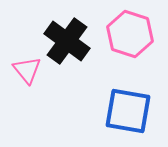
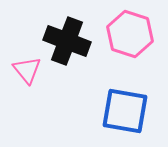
black cross: rotated 15 degrees counterclockwise
blue square: moved 3 px left
